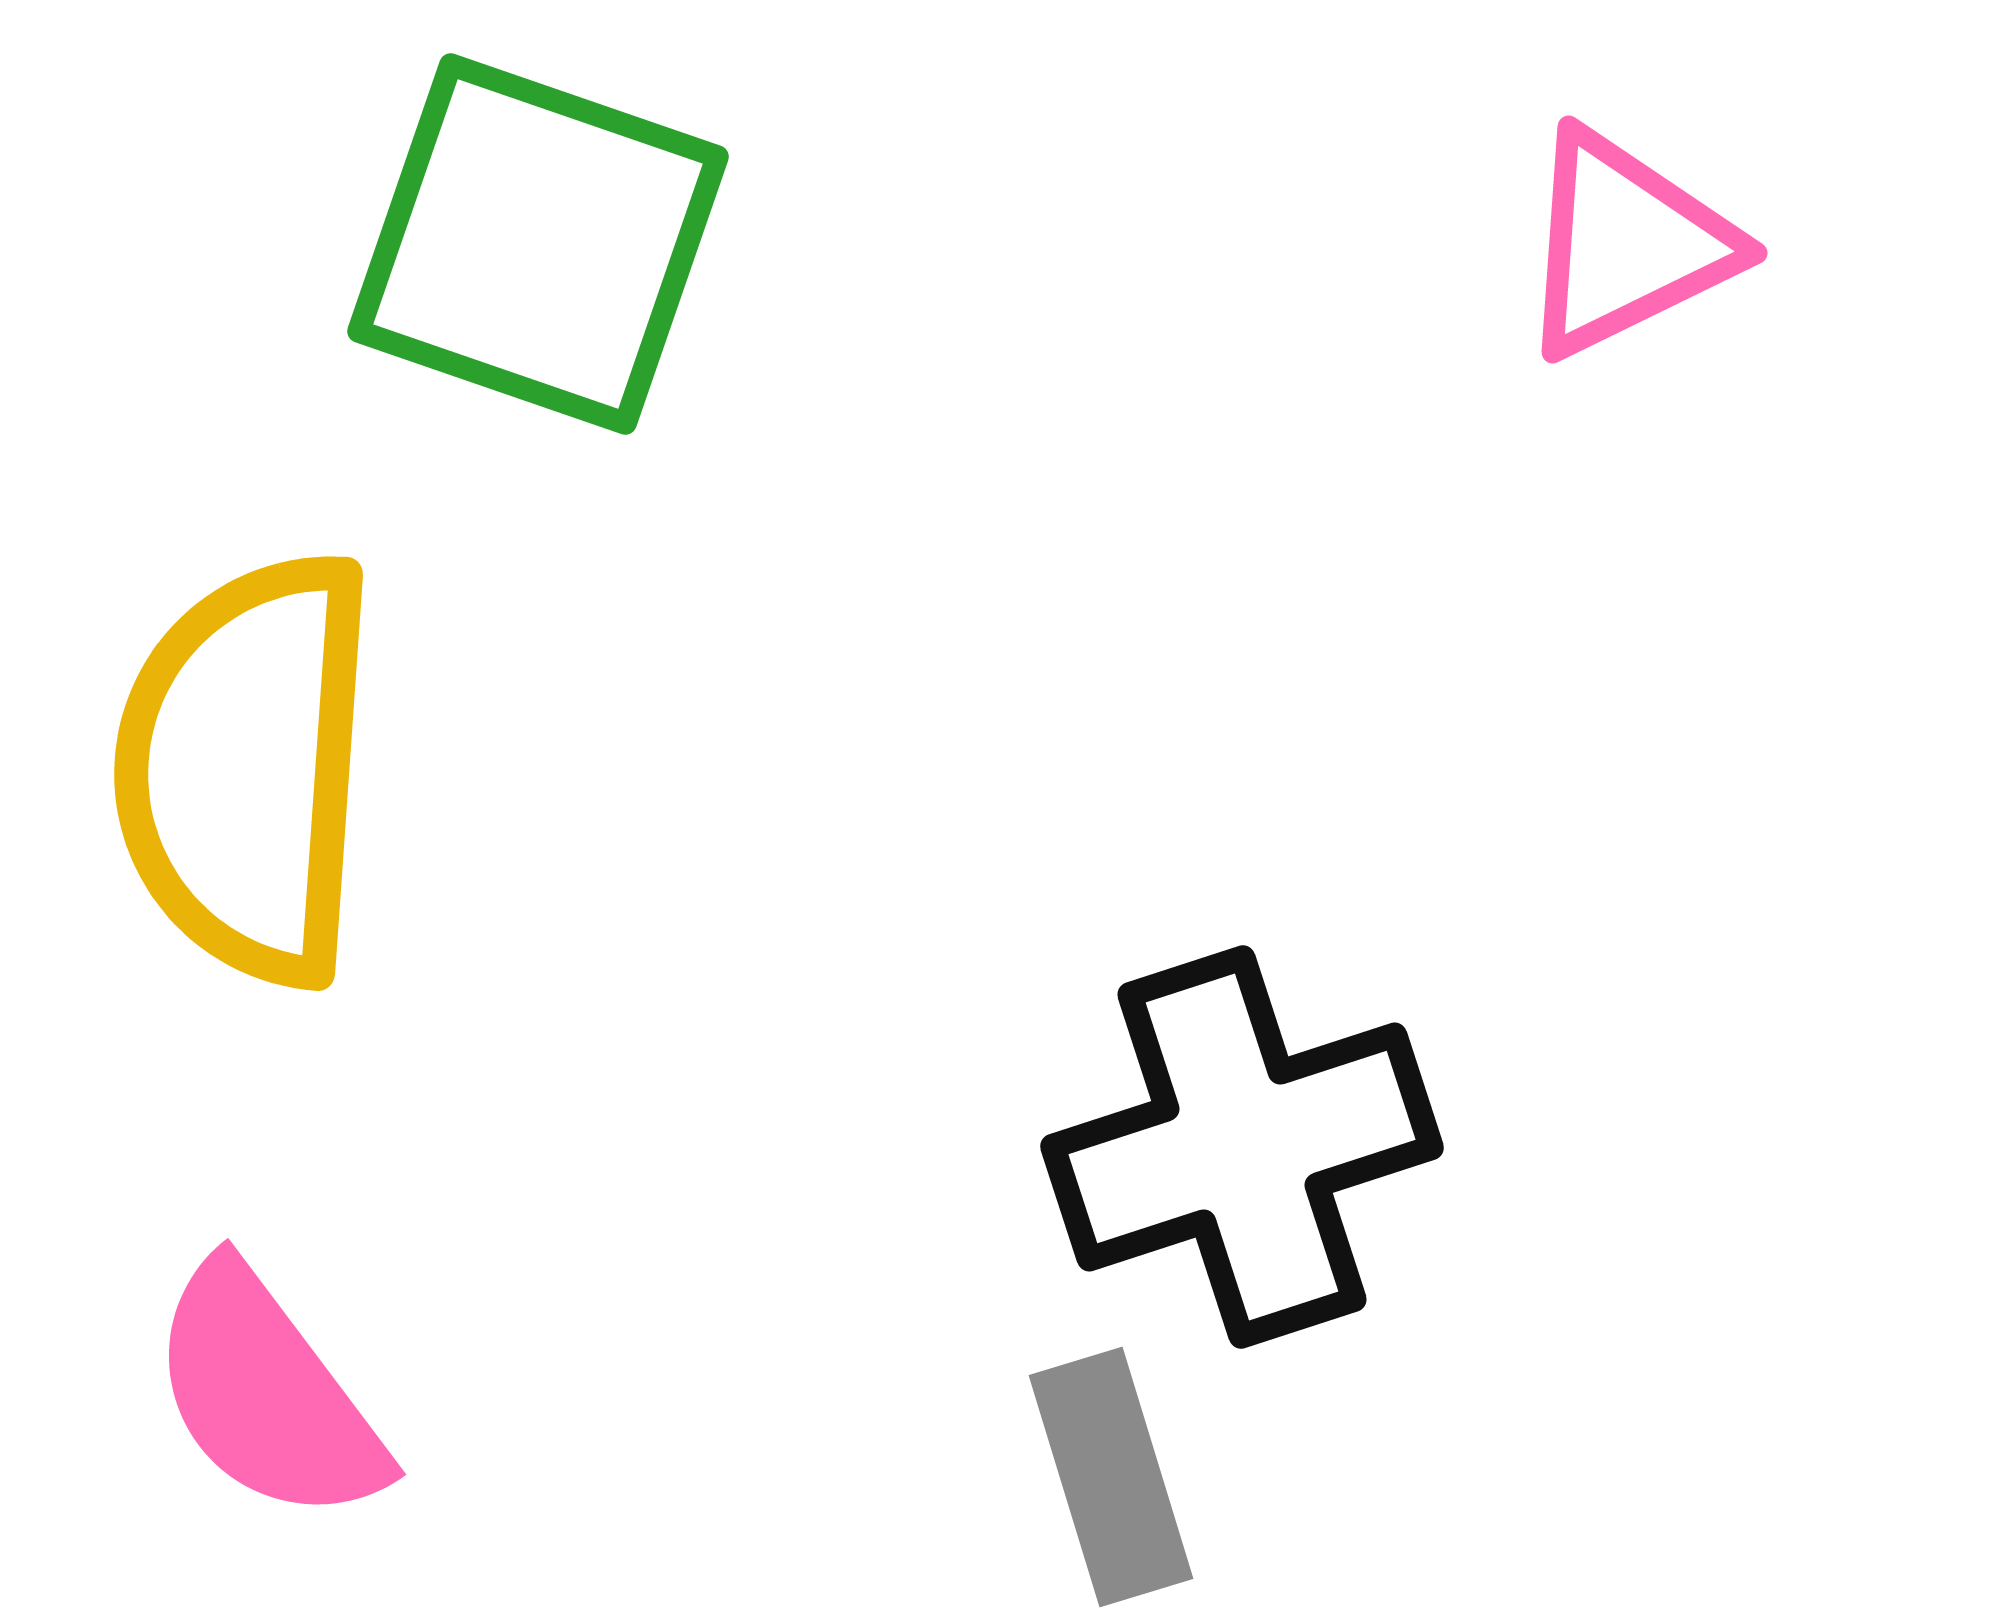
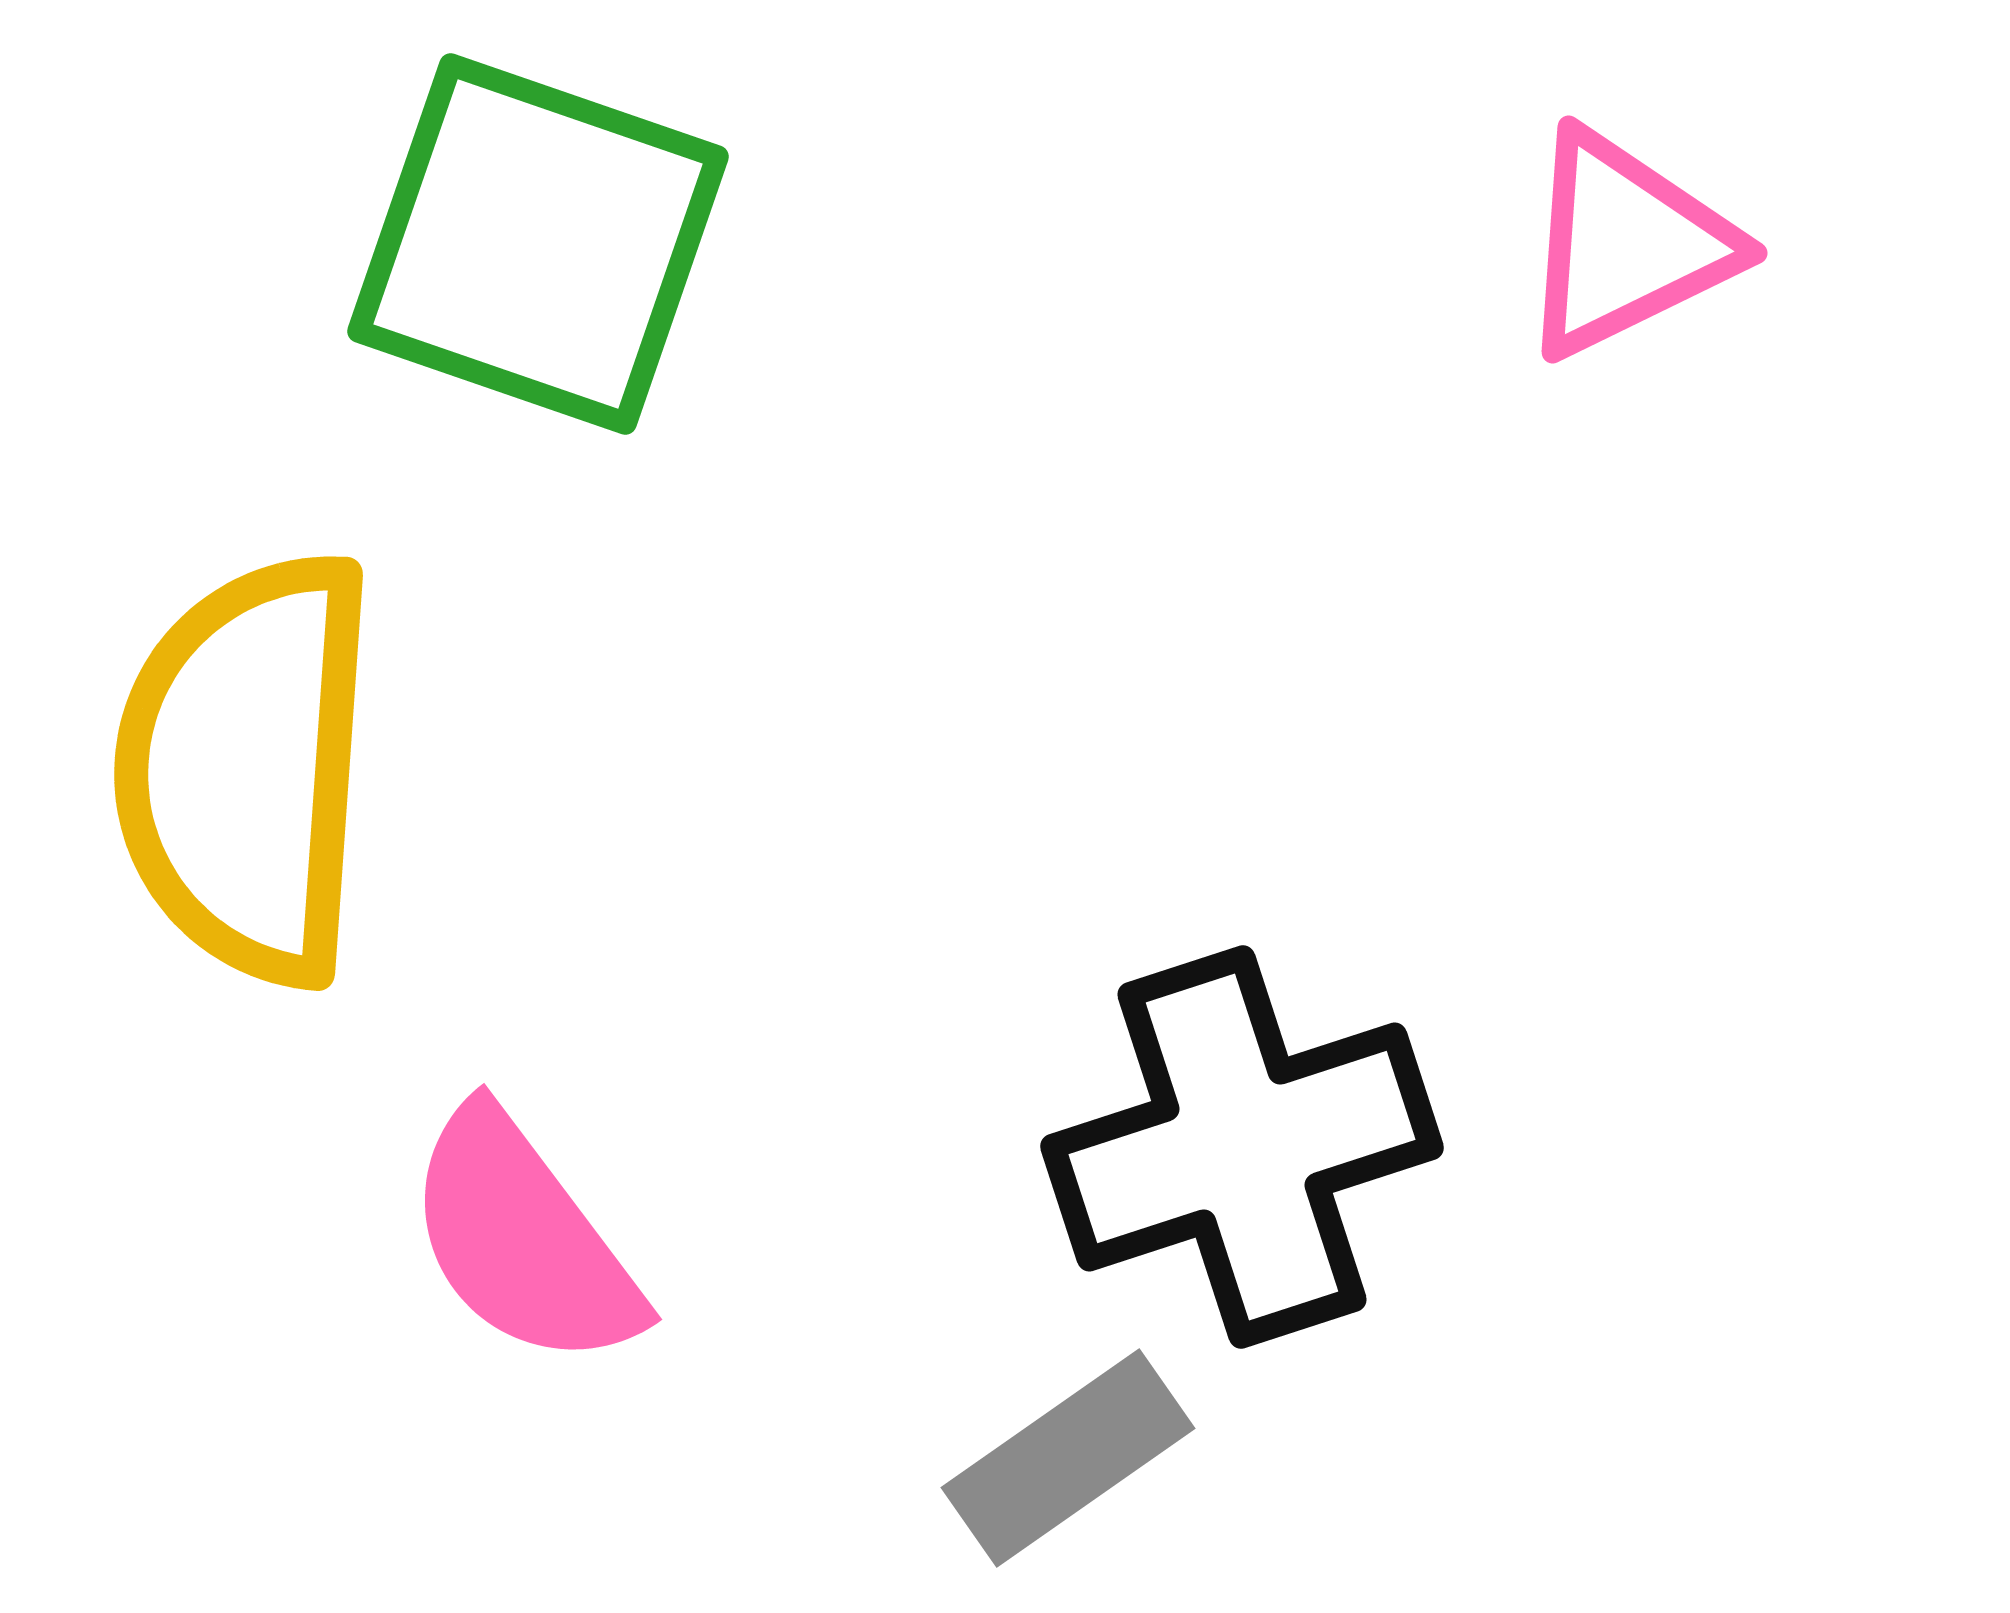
pink semicircle: moved 256 px right, 155 px up
gray rectangle: moved 43 px left, 19 px up; rotated 72 degrees clockwise
